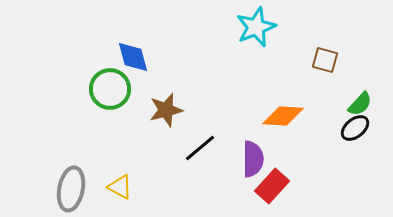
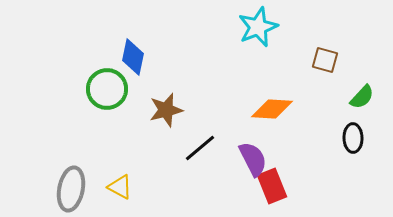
cyan star: moved 2 px right
blue diamond: rotated 27 degrees clockwise
green circle: moved 3 px left
green semicircle: moved 2 px right, 7 px up
orange diamond: moved 11 px left, 7 px up
black ellipse: moved 2 px left, 10 px down; rotated 52 degrees counterclockwise
purple semicircle: rotated 27 degrees counterclockwise
red rectangle: rotated 64 degrees counterclockwise
